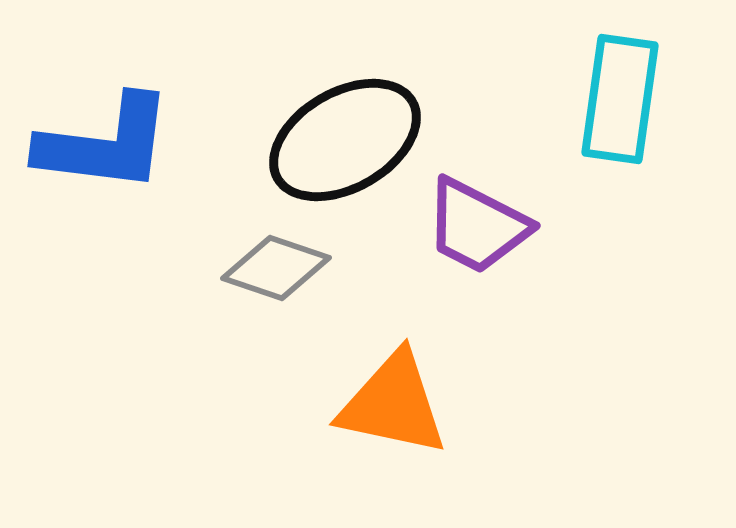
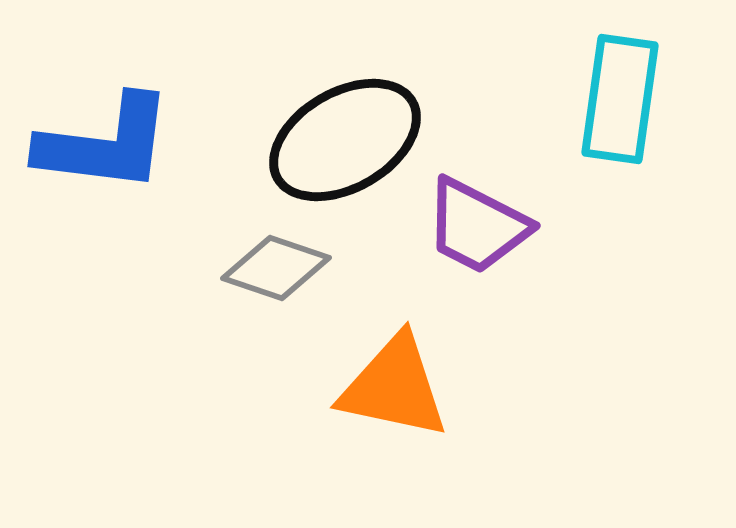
orange triangle: moved 1 px right, 17 px up
